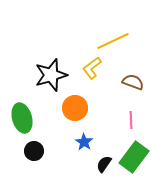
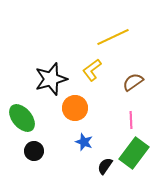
yellow line: moved 4 px up
yellow L-shape: moved 2 px down
black star: moved 4 px down
brown semicircle: rotated 55 degrees counterclockwise
green ellipse: rotated 24 degrees counterclockwise
blue star: rotated 12 degrees counterclockwise
green rectangle: moved 4 px up
black semicircle: moved 1 px right, 2 px down
